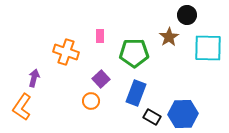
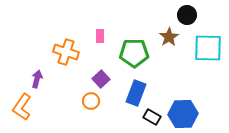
purple arrow: moved 3 px right, 1 px down
